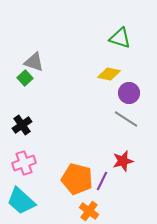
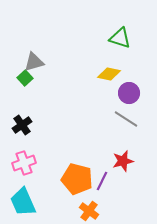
gray triangle: rotated 35 degrees counterclockwise
cyan trapezoid: moved 2 px right, 1 px down; rotated 24 degrees clockwise
